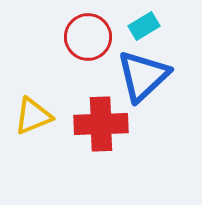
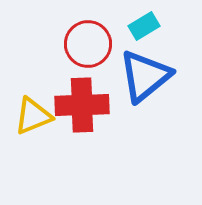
red circle: moved 7 px down
blue triangle: moved 2 px right; rotated 4 degrees clockwise
red cross: moved 19 px left, 19 px up
